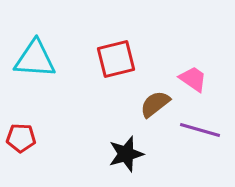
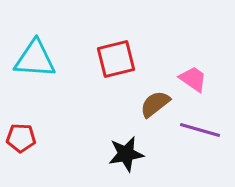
black star: rotated 6 degrees clockwise
